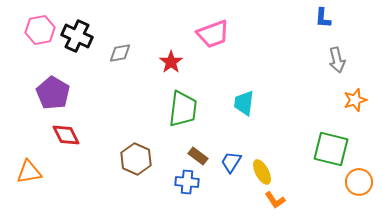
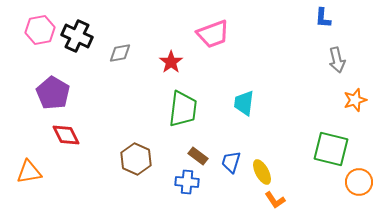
blue trapezoid: rotated 15 degrees counterclockwise
